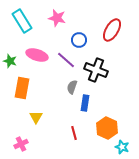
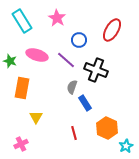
pink star: rotated 18 degrees clockwise
blue rectangle: rotated 42 degrees counterclockwise
cyan star: moved 4 px right, 1 px up; rotated 24 degrees clockwise
